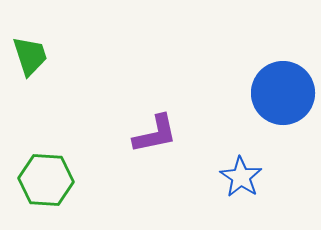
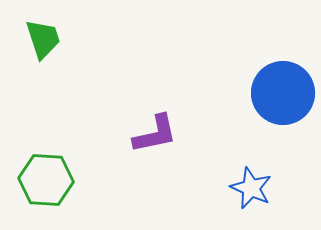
green trapezoid: moved 13 px right, 17 px up
blue star: moved 10 px right, 11 px down; rotated 9 degrees counterclockwise
